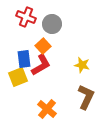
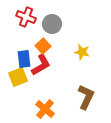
yellow star: moved 13 px up
orange cross: moved 2 px left
